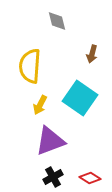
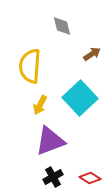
gray diamond: moved 5 px right, 5 px down
brown arrow: rotated 138 degrees counterclockwise
cyan square: rotated 12 degrees clockwise
